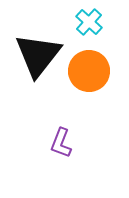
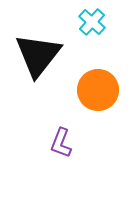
cyan cross: moved 3 px right
orange circle: moved 9 px right, 19 px down
